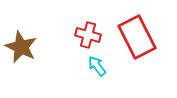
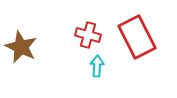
cyan arrow: rotated 40 degrees clockwise
